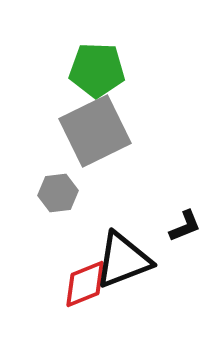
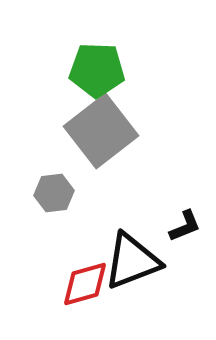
gray square: moved 6 px right; rotated 12 degrees counterclockwise
gray hexagon: moved 4 px left
black triangle: moved 9 px right, 1 px down
red diamond: rotated 6 degrees clockwise
